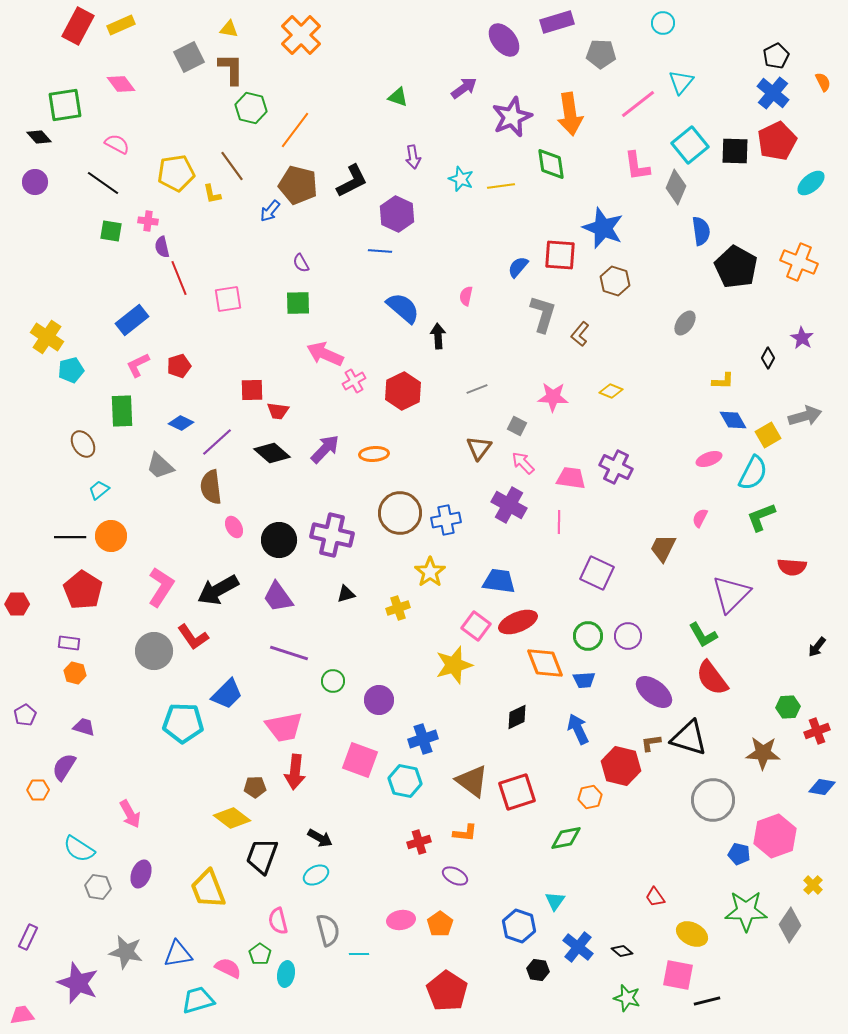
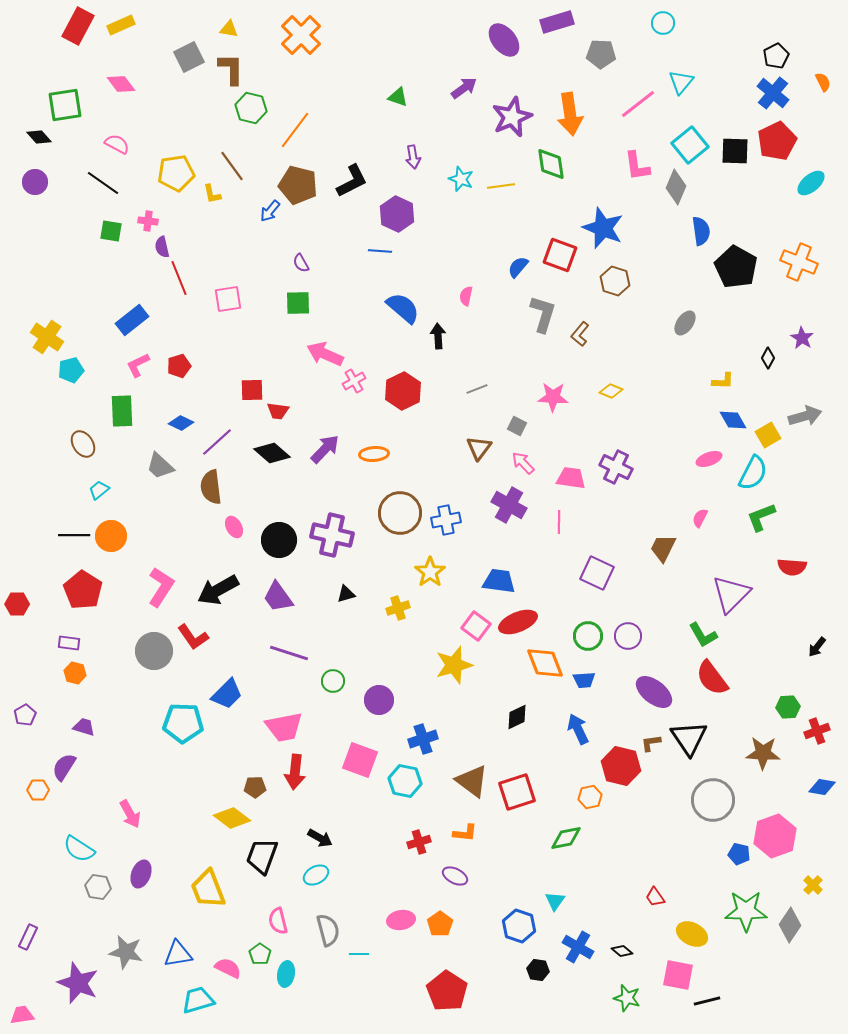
red square at (560, 255): rotated 16 degrees clockwise
black line at (70, 537): moved 4 px right, 2 px up
black triangle at (689, 738): rotated 39 degrees clockwise
blue cross at (578, 947): rotated 8 degrees counterclockwise
